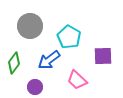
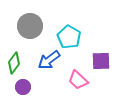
purple square: moved 2 px left, 5 px down
pink trapezoid: moved 1 px right
purple circle: moved 12 px left
